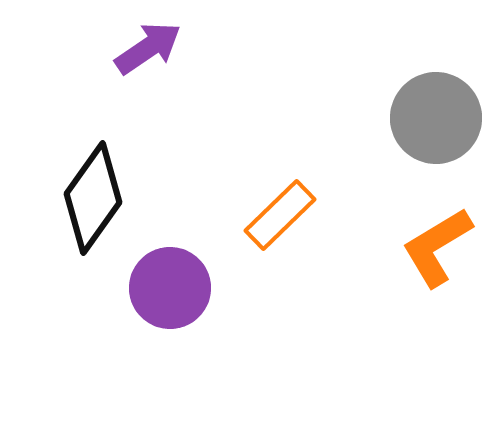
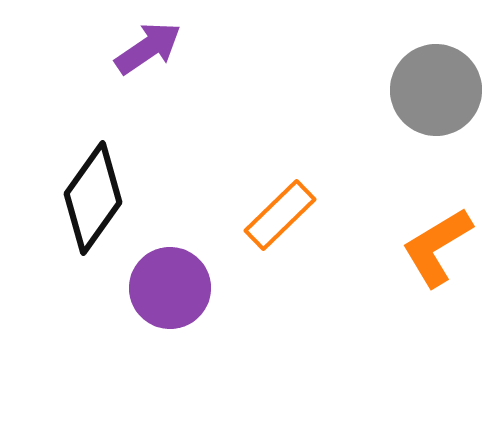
gray circle: moved 28 px up
